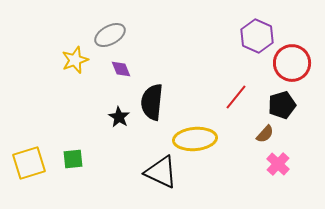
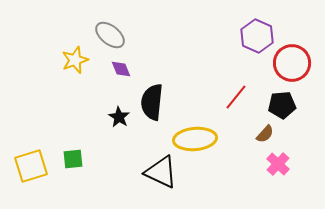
gray ellipse: rotated 68 degrees clockwise
black pentagon: rotated 12 degrees clockwise
yellow square: moved 2 px right, 3 px down
